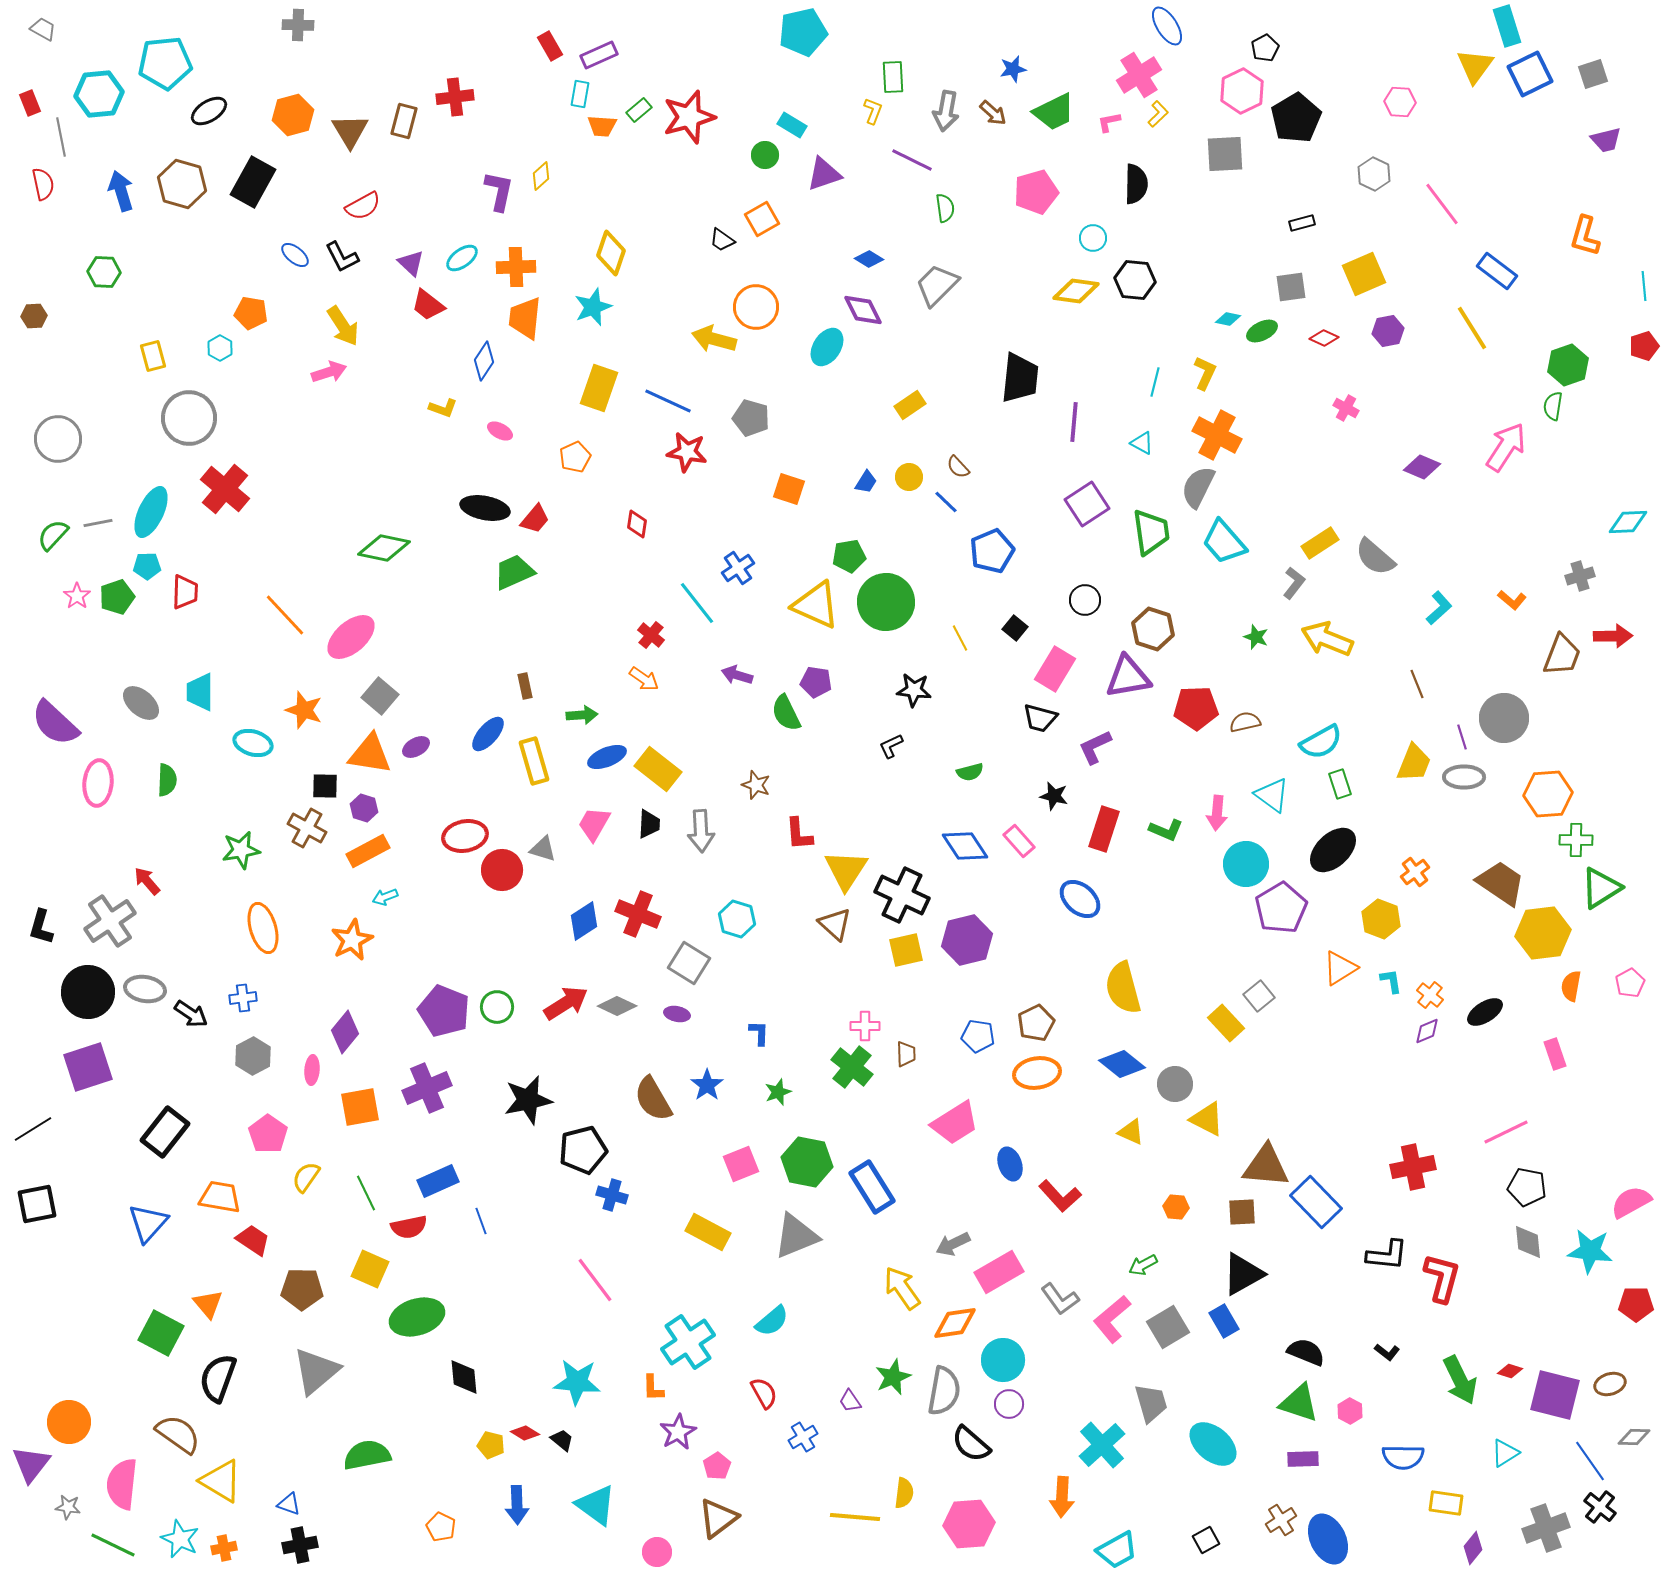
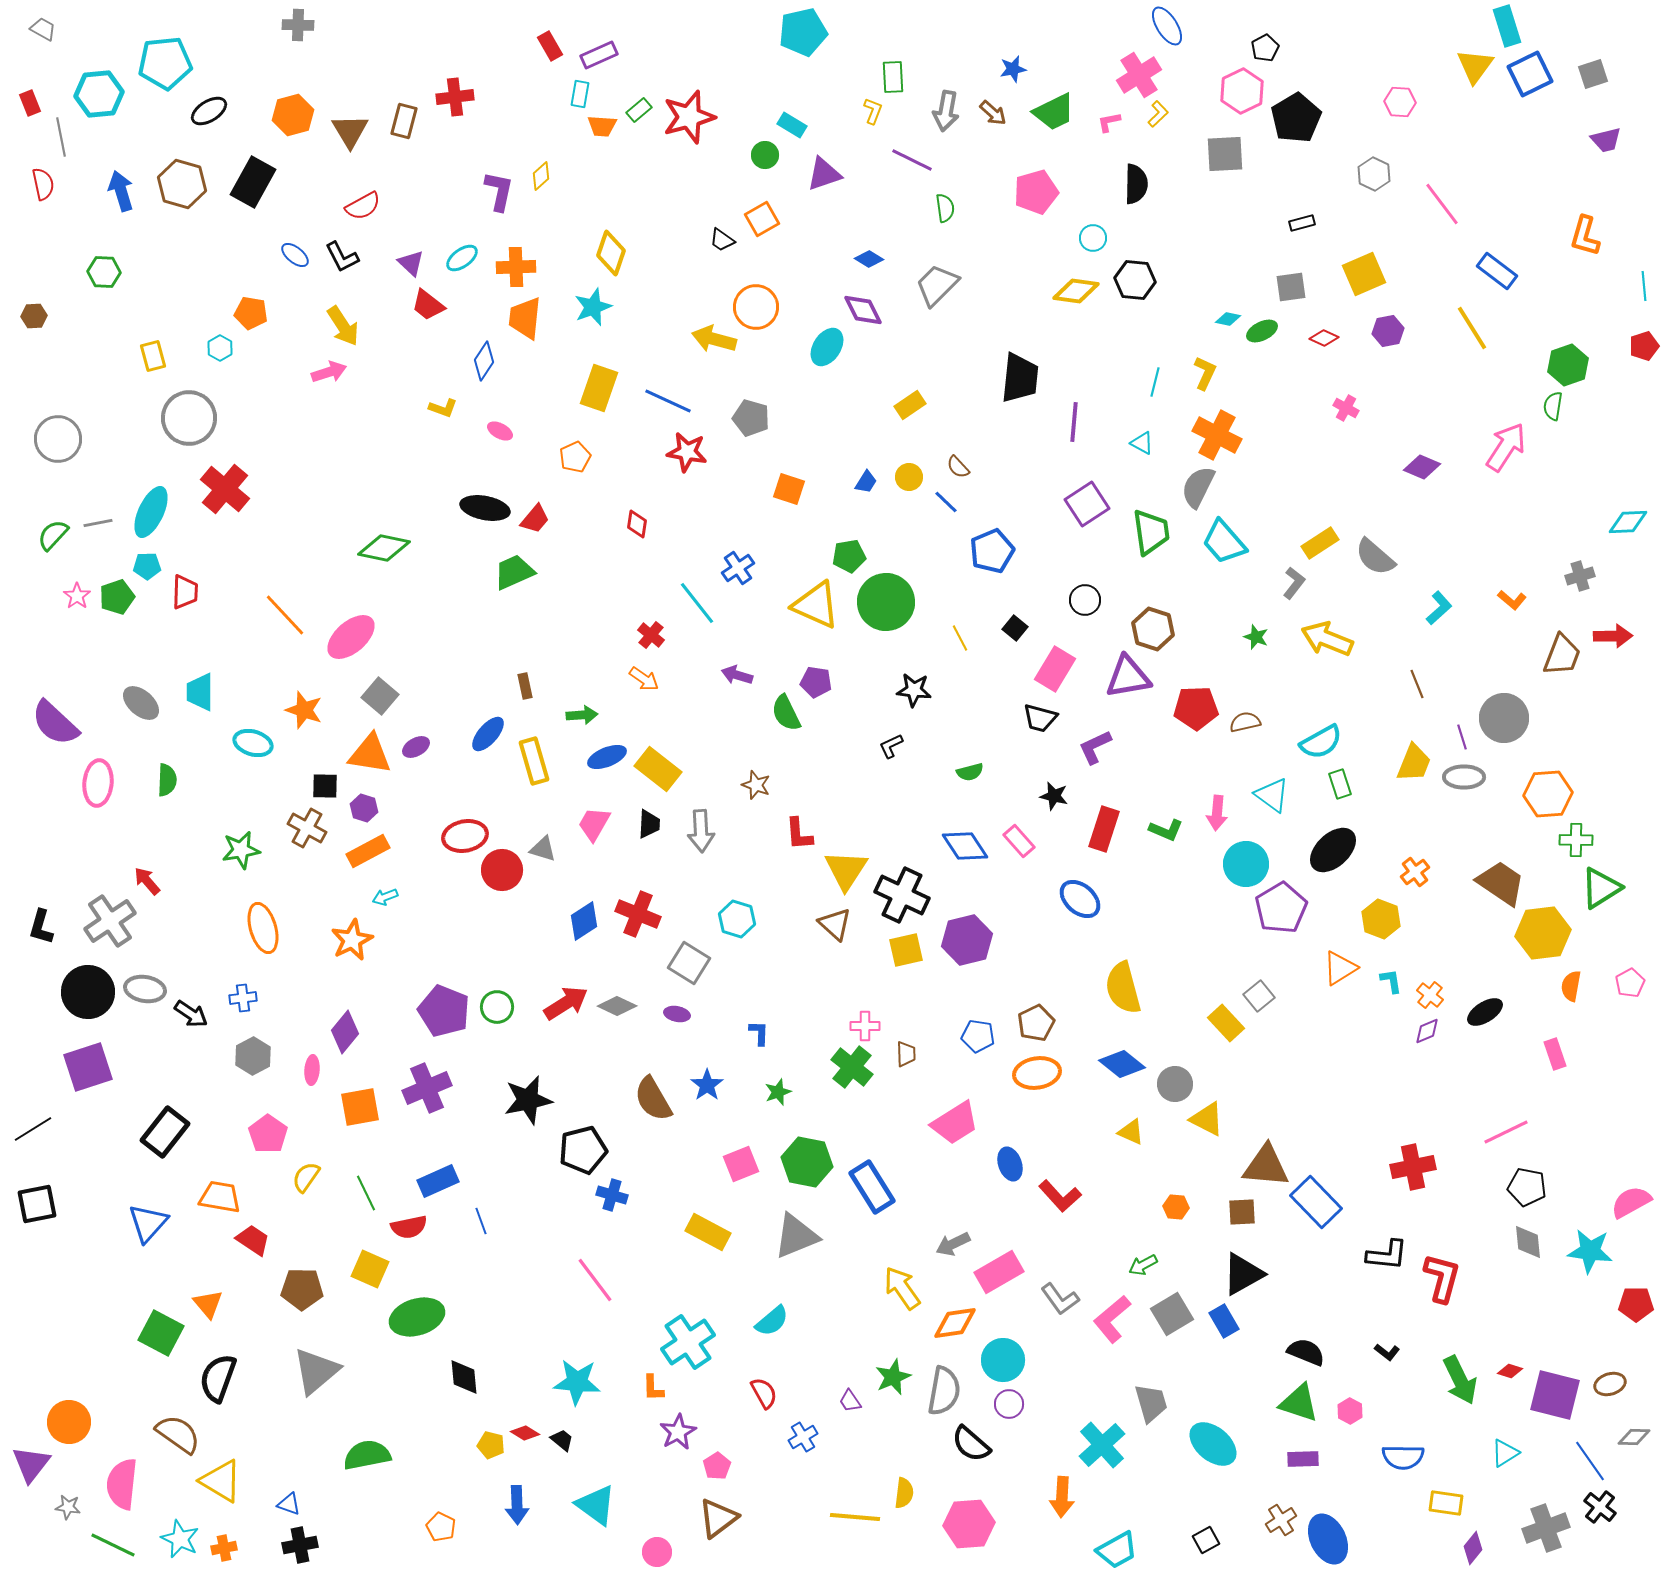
gray square at (1168, 1327): moved 4 px right, 13 px up
